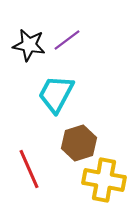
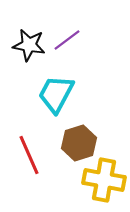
red line: moved 14 px up
